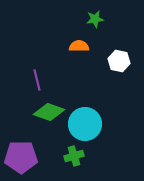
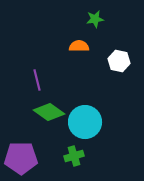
green diamond: rotated 16 degrees clockwise
cyan circle: moved 2 px up
purple pentagon: moved 1 px down
